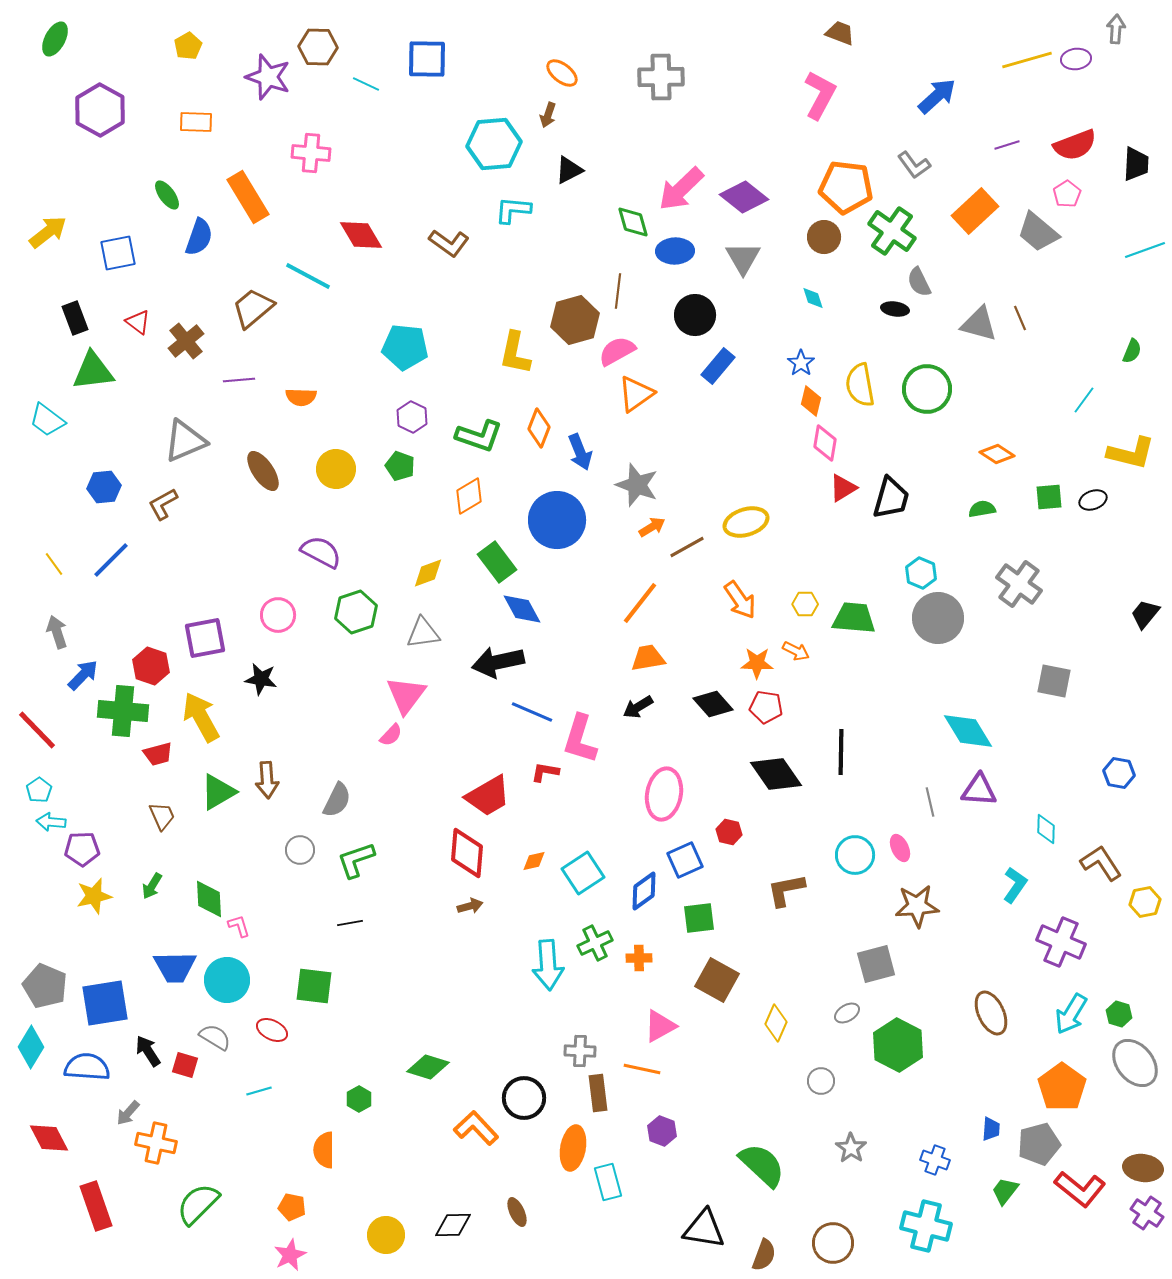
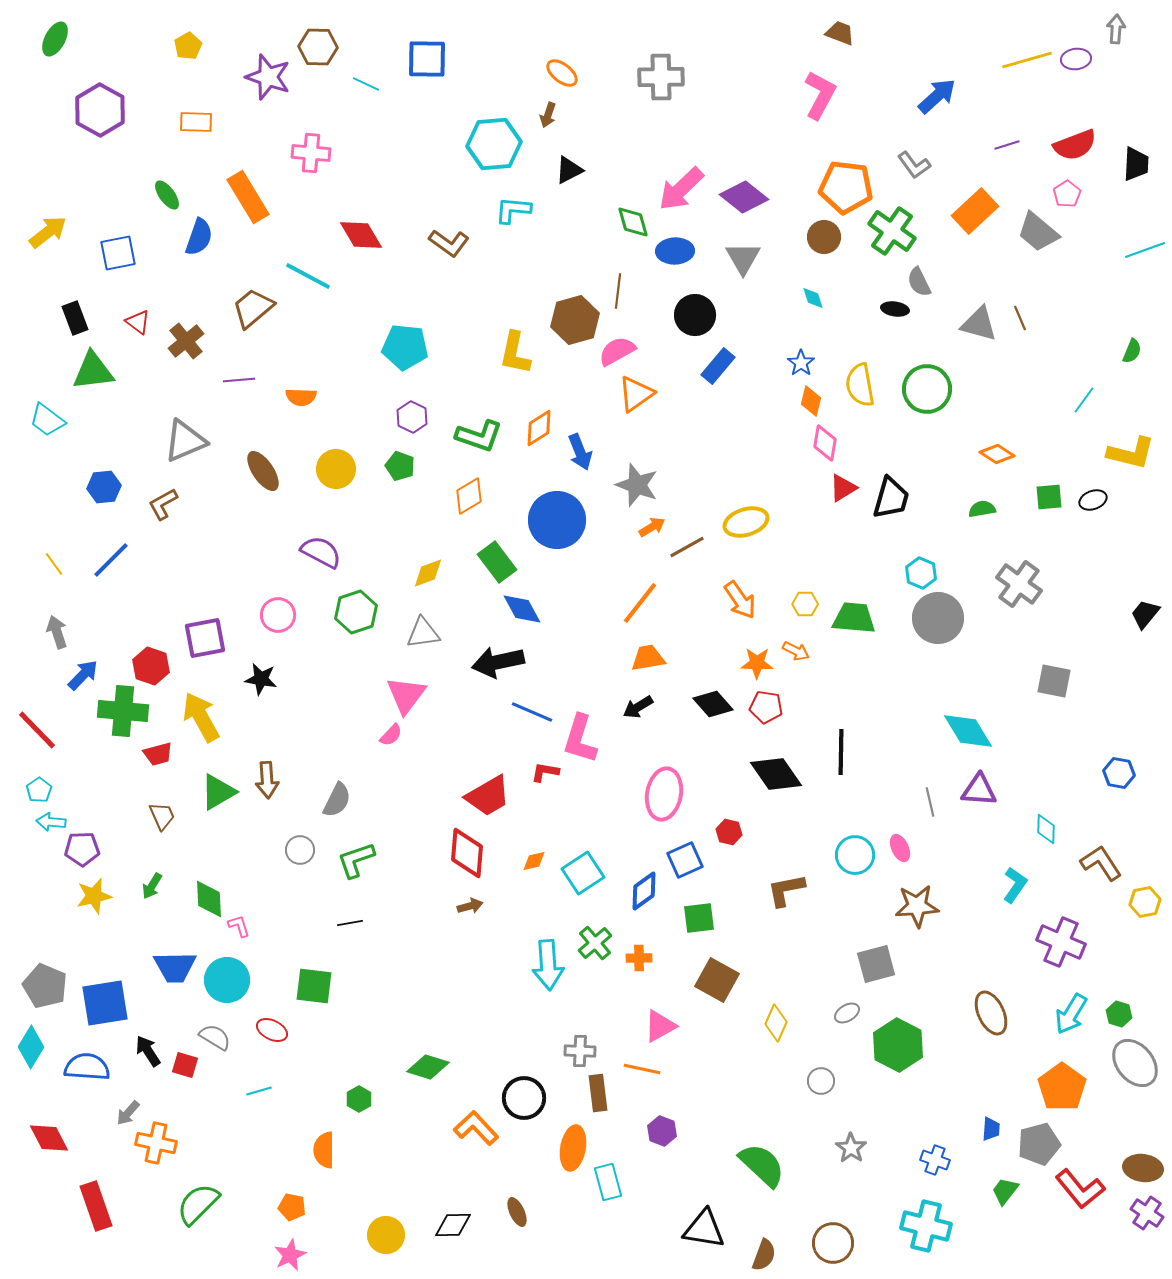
orange diamond at (539, 428): rotated 36 degrees clockwise
green cross at (595, 943): rotated 16 degrees counterclockwise
red L-shape at (1080, 1189): rotated 12 degrees clockwise
